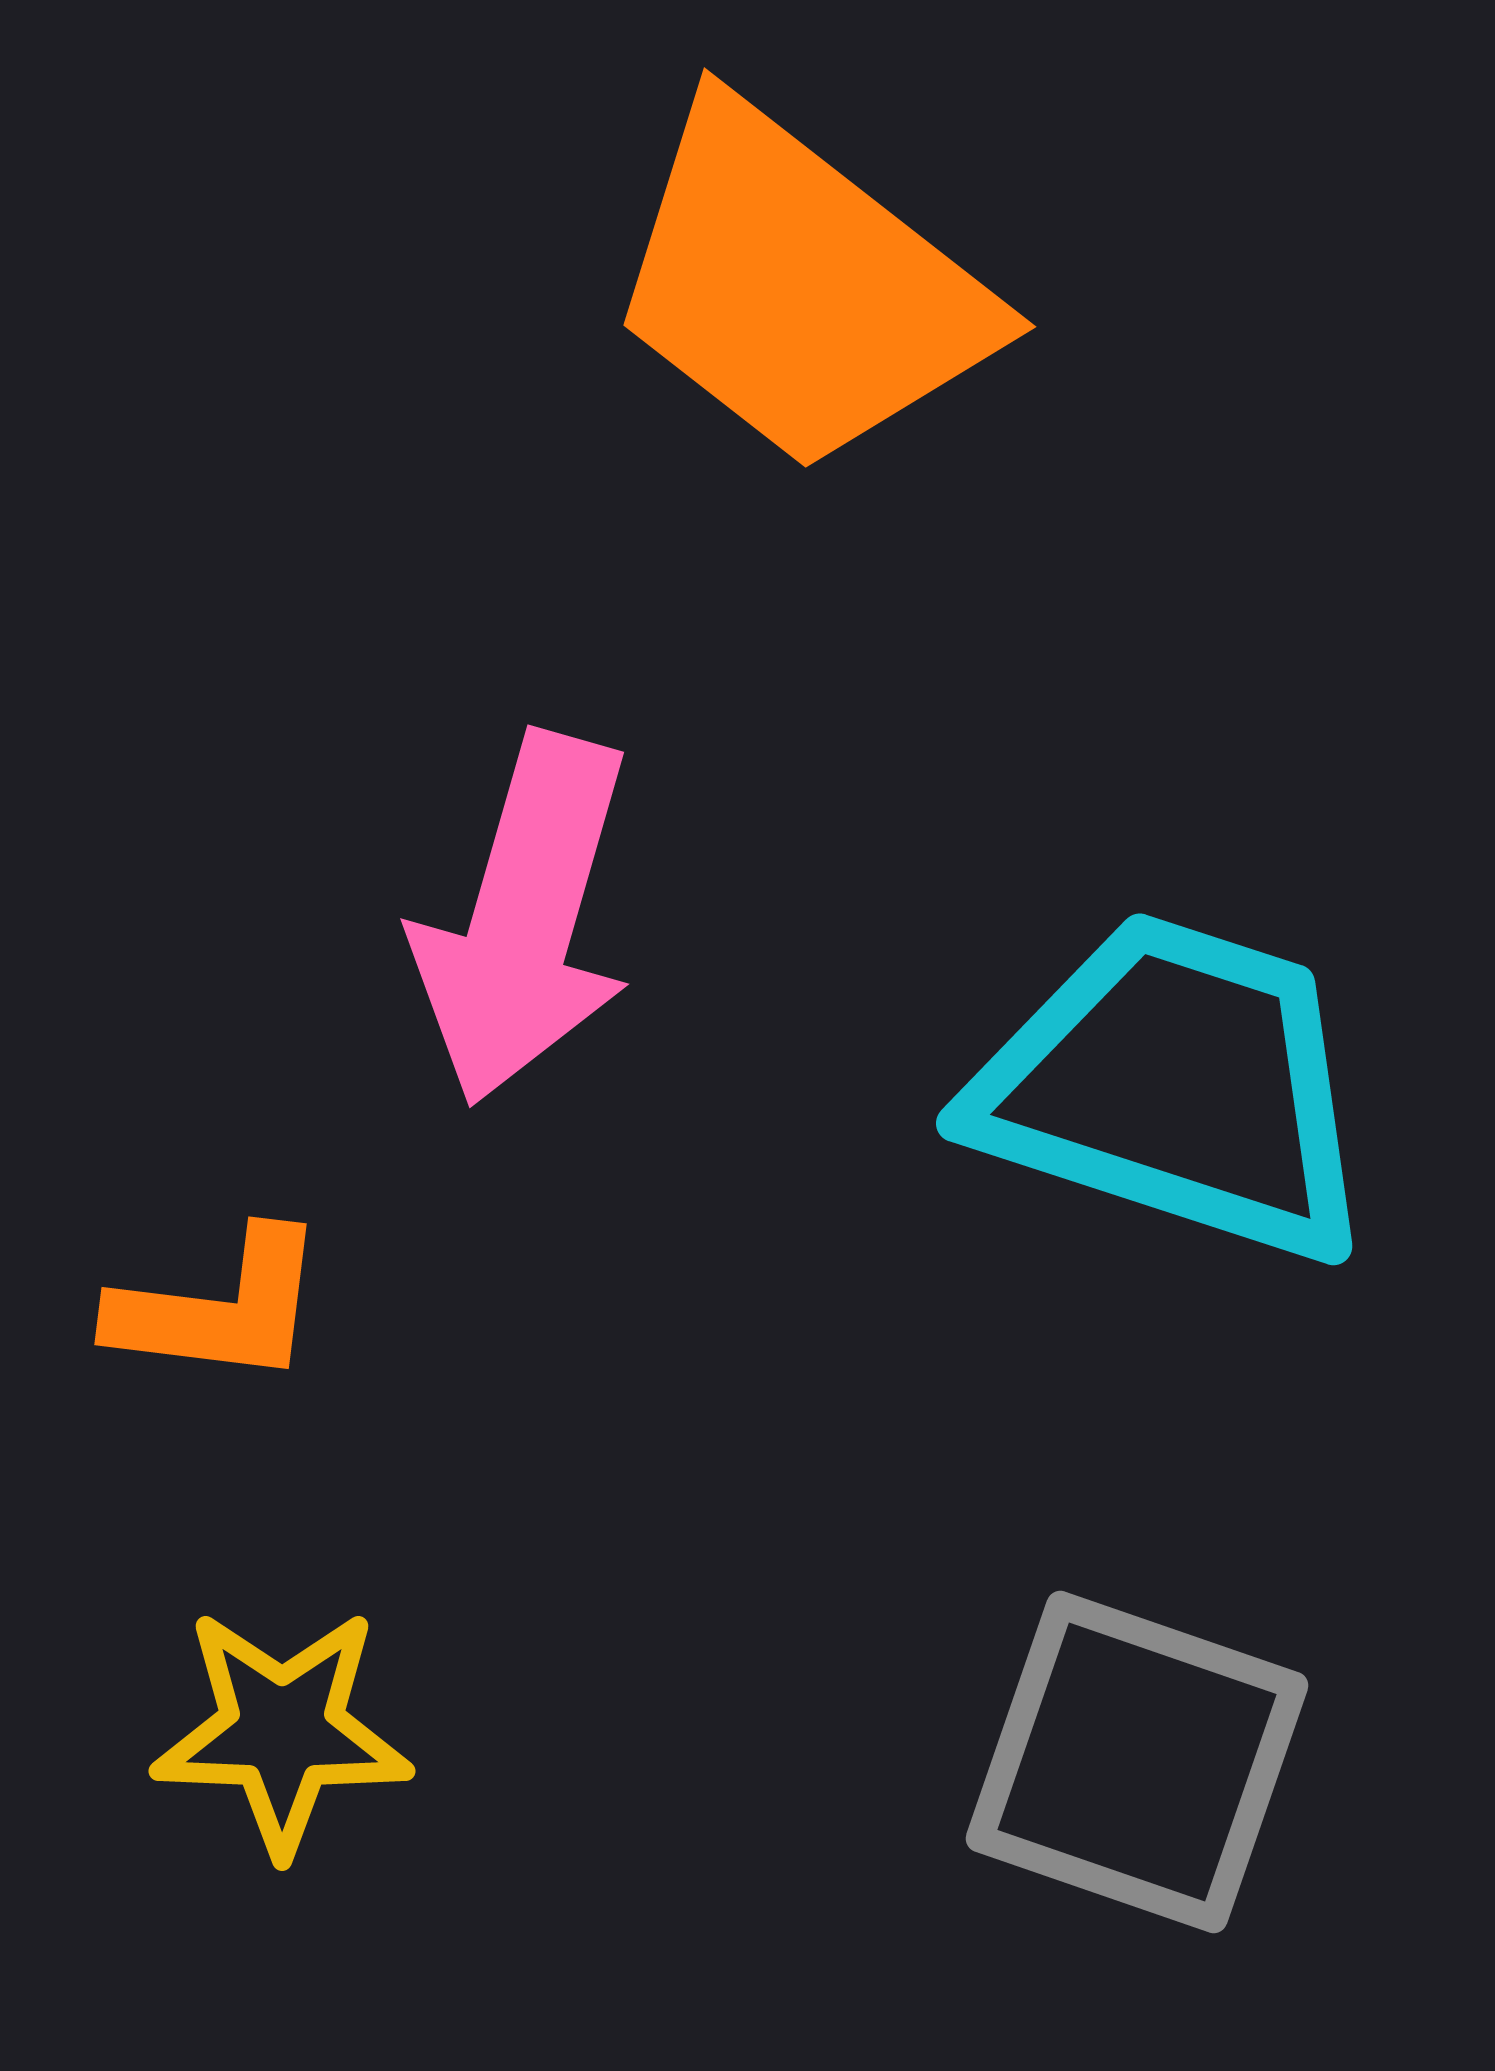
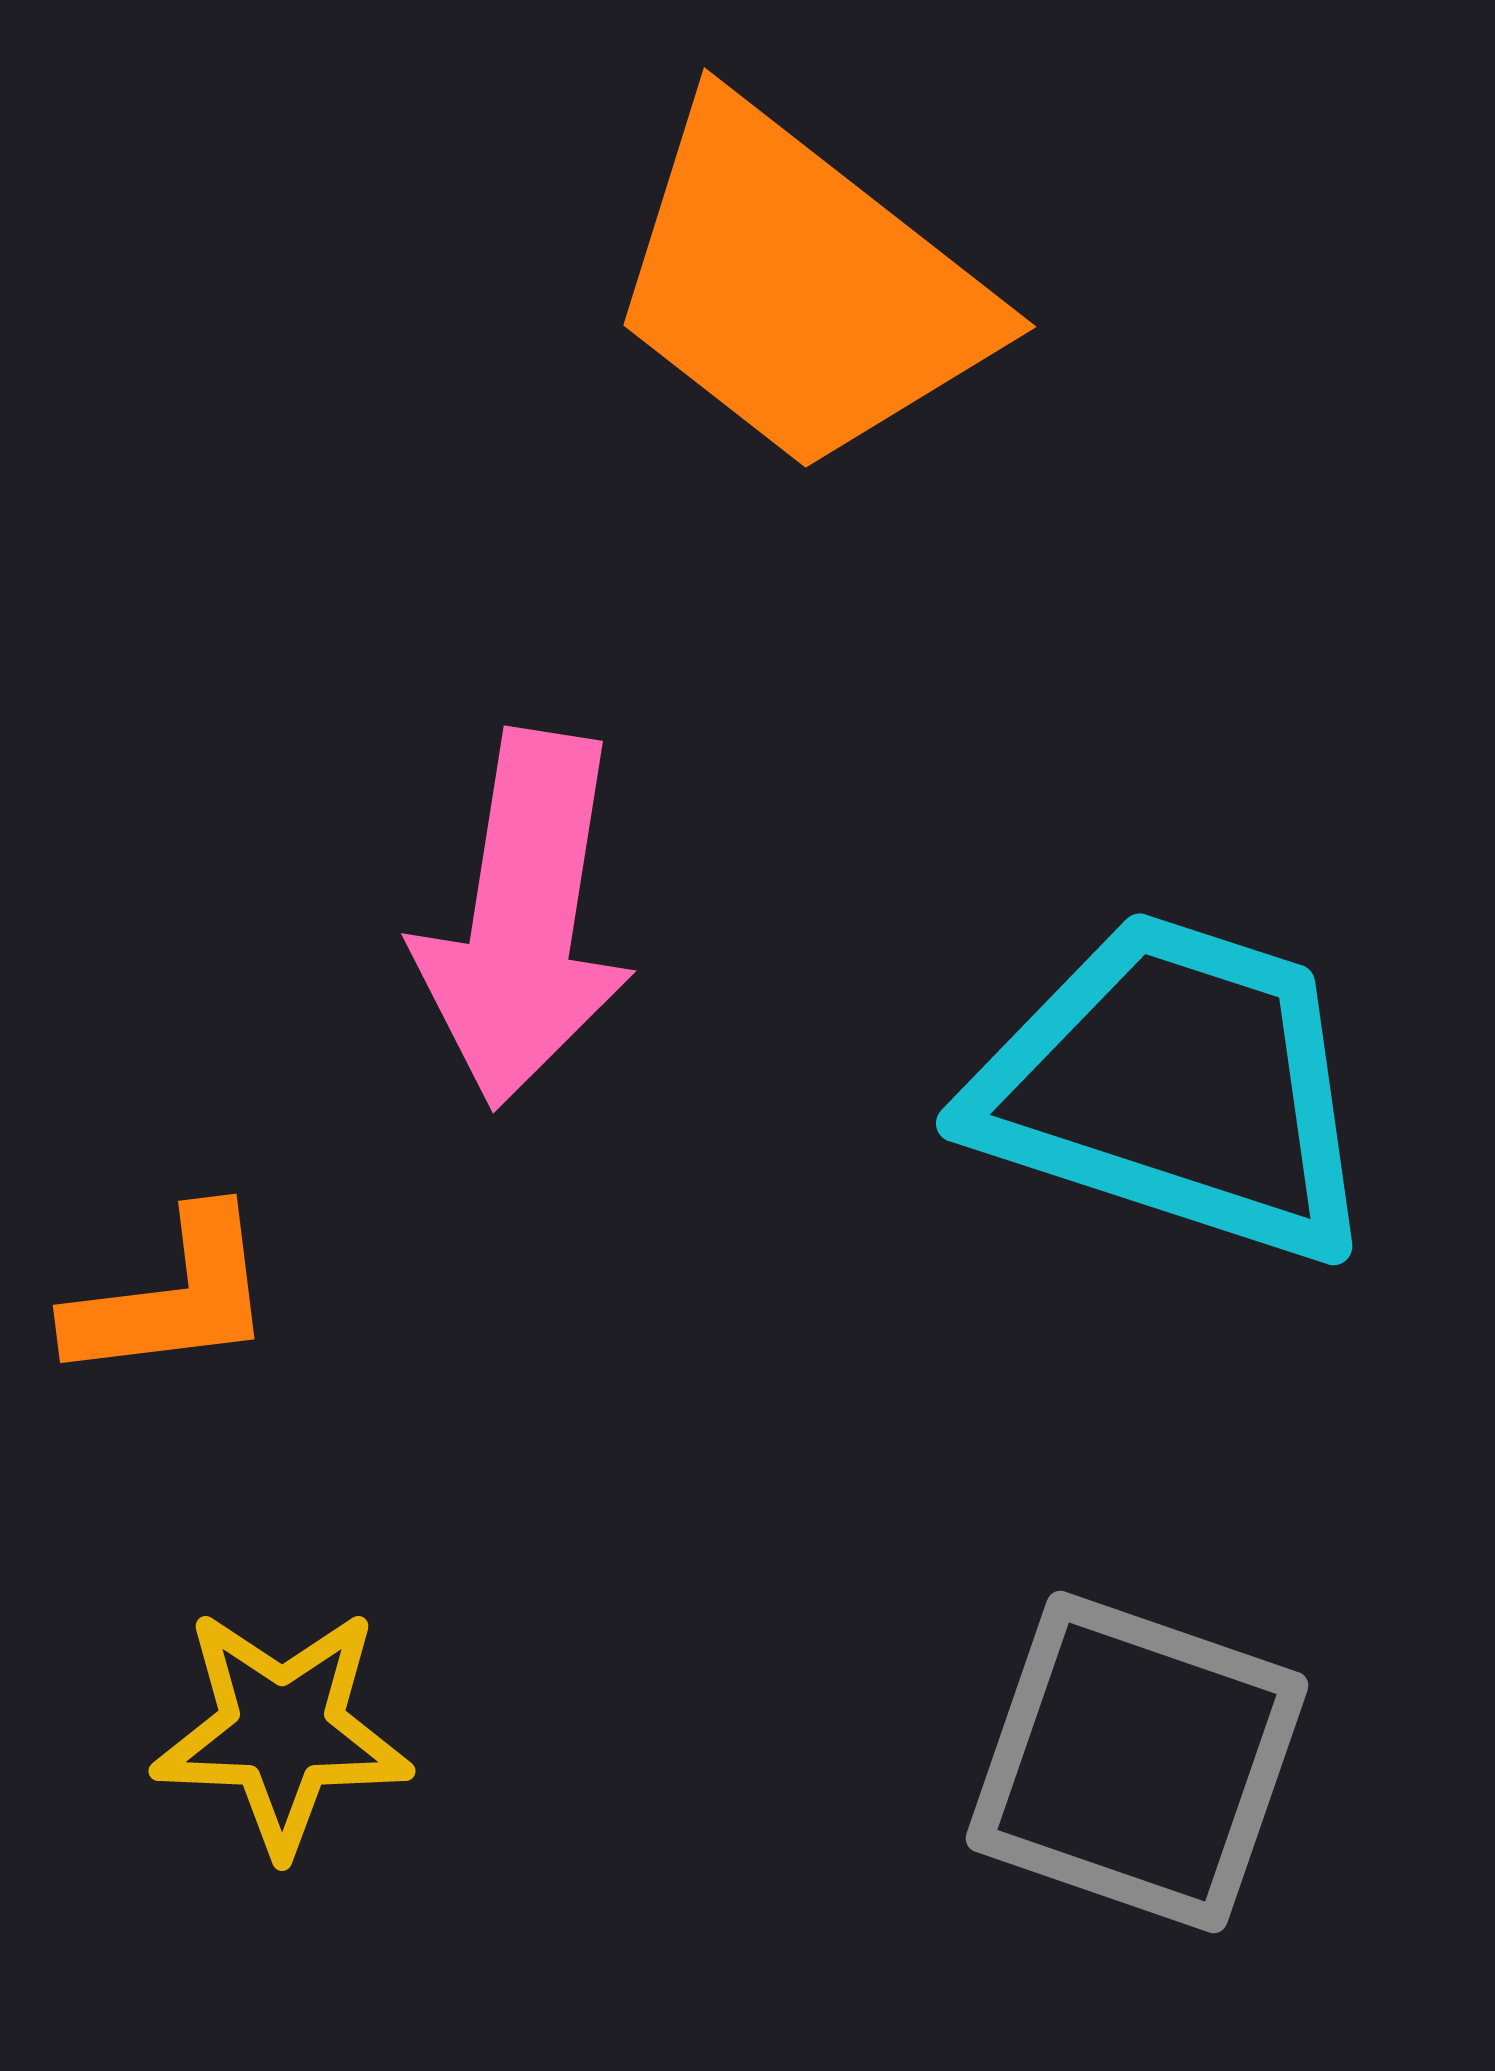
pink arrow: rotated 7 degrees counterclockwise
orange L-shape: moved 47 px left, 11 px up; rotated 14 degrees counterclockwise
